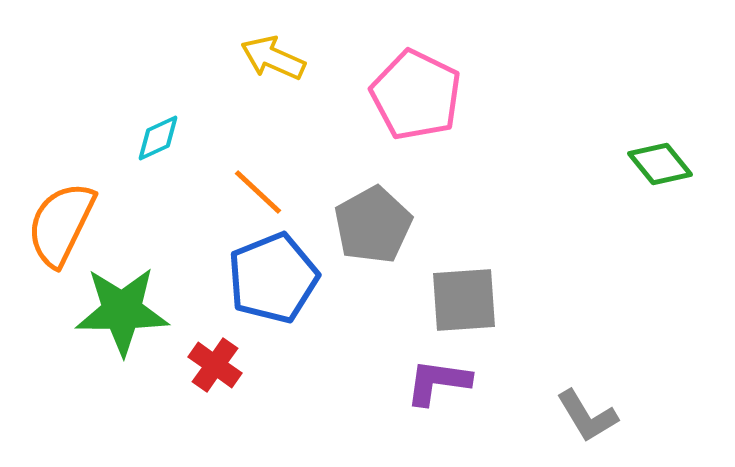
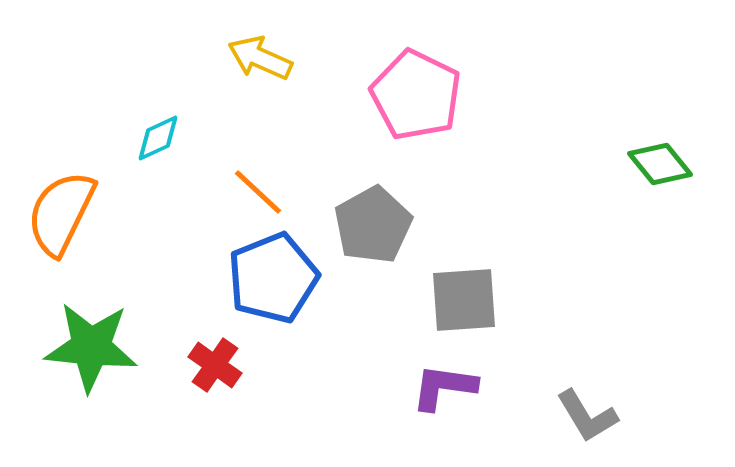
yellow arrow: moved 13 px left
orange semicircle: moved 11 px up
green star: moved 31 px left, 36 px down; rotated 6 degrees clockwise
purple L-shape: moved 6 px right, 5 px down
